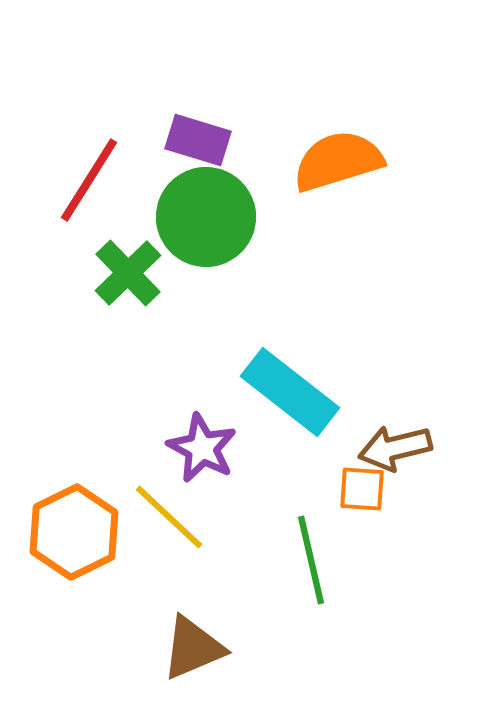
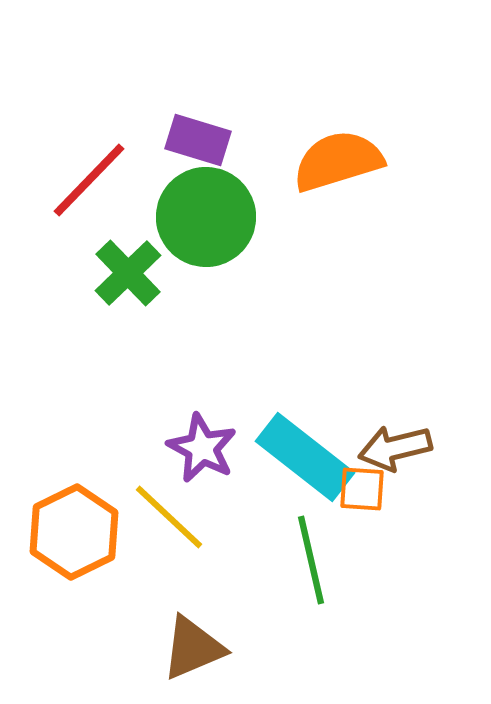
red line: rotated 12 degrees clockwise
cyan rectangle: moved 15 px right, 65 px down
